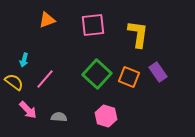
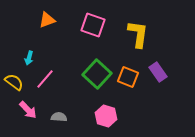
pink square: rotated 25 degrees clockwise
cyan arrow: moved 5 px right, 2 px up
orange square: moved 1 px left
